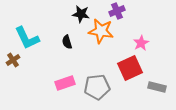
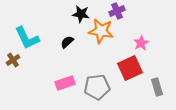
black semicircle: rotated 64 degrees clockwise
gray rectangle: rotated 60 degrees clockwise
